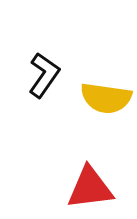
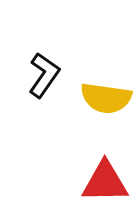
red triangle: moved 15 px right, 6 px up; rotated 6 degrees clockwise
